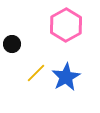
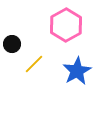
yellow line: moved 2 px left, 9 px up
blue star: moved 11 px right, 6 px up
